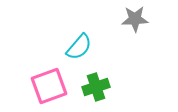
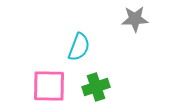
cyan semicircle: rotated 20 degrees counterclockwise
pink square: rotated 21 degrees clockwise
